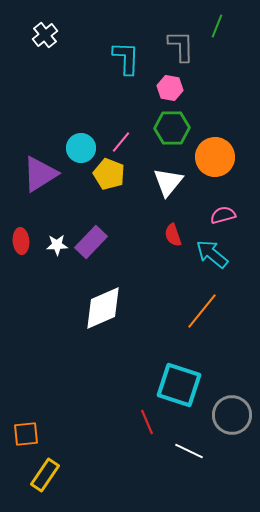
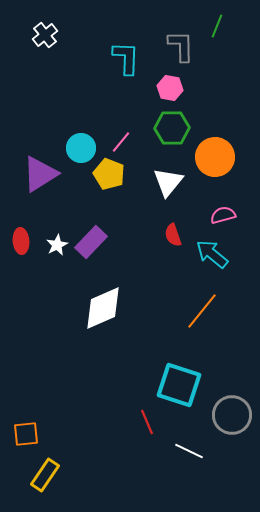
white star: rotated 25 degrees counterclockwise
